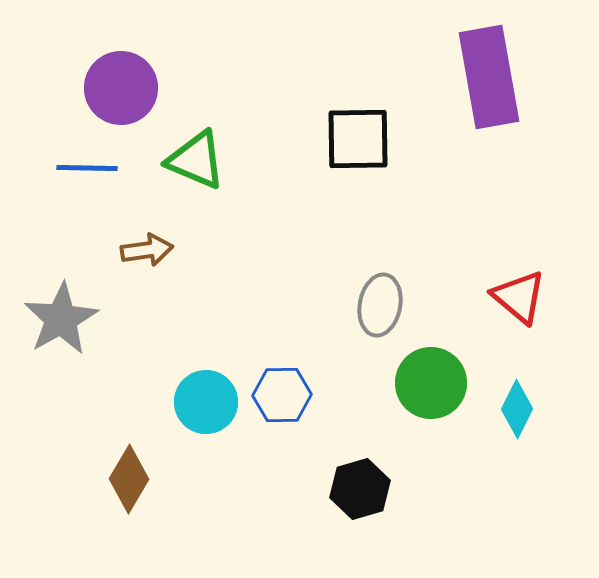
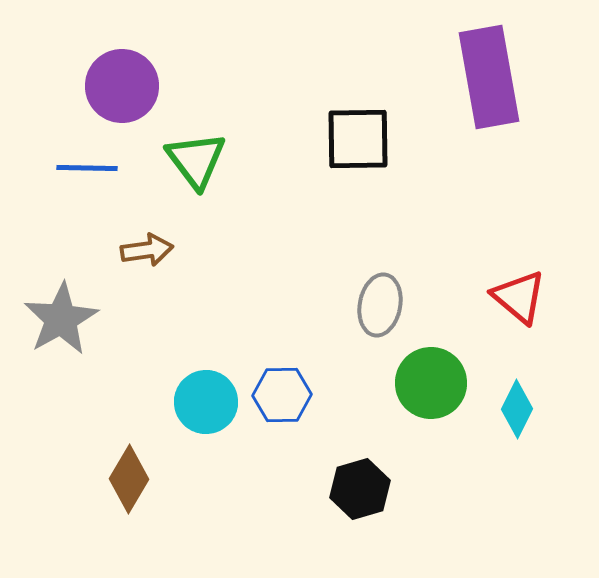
purple circle: moved 1 px right, 2 px up
green triangle: rotated 30 degrees clockwise
